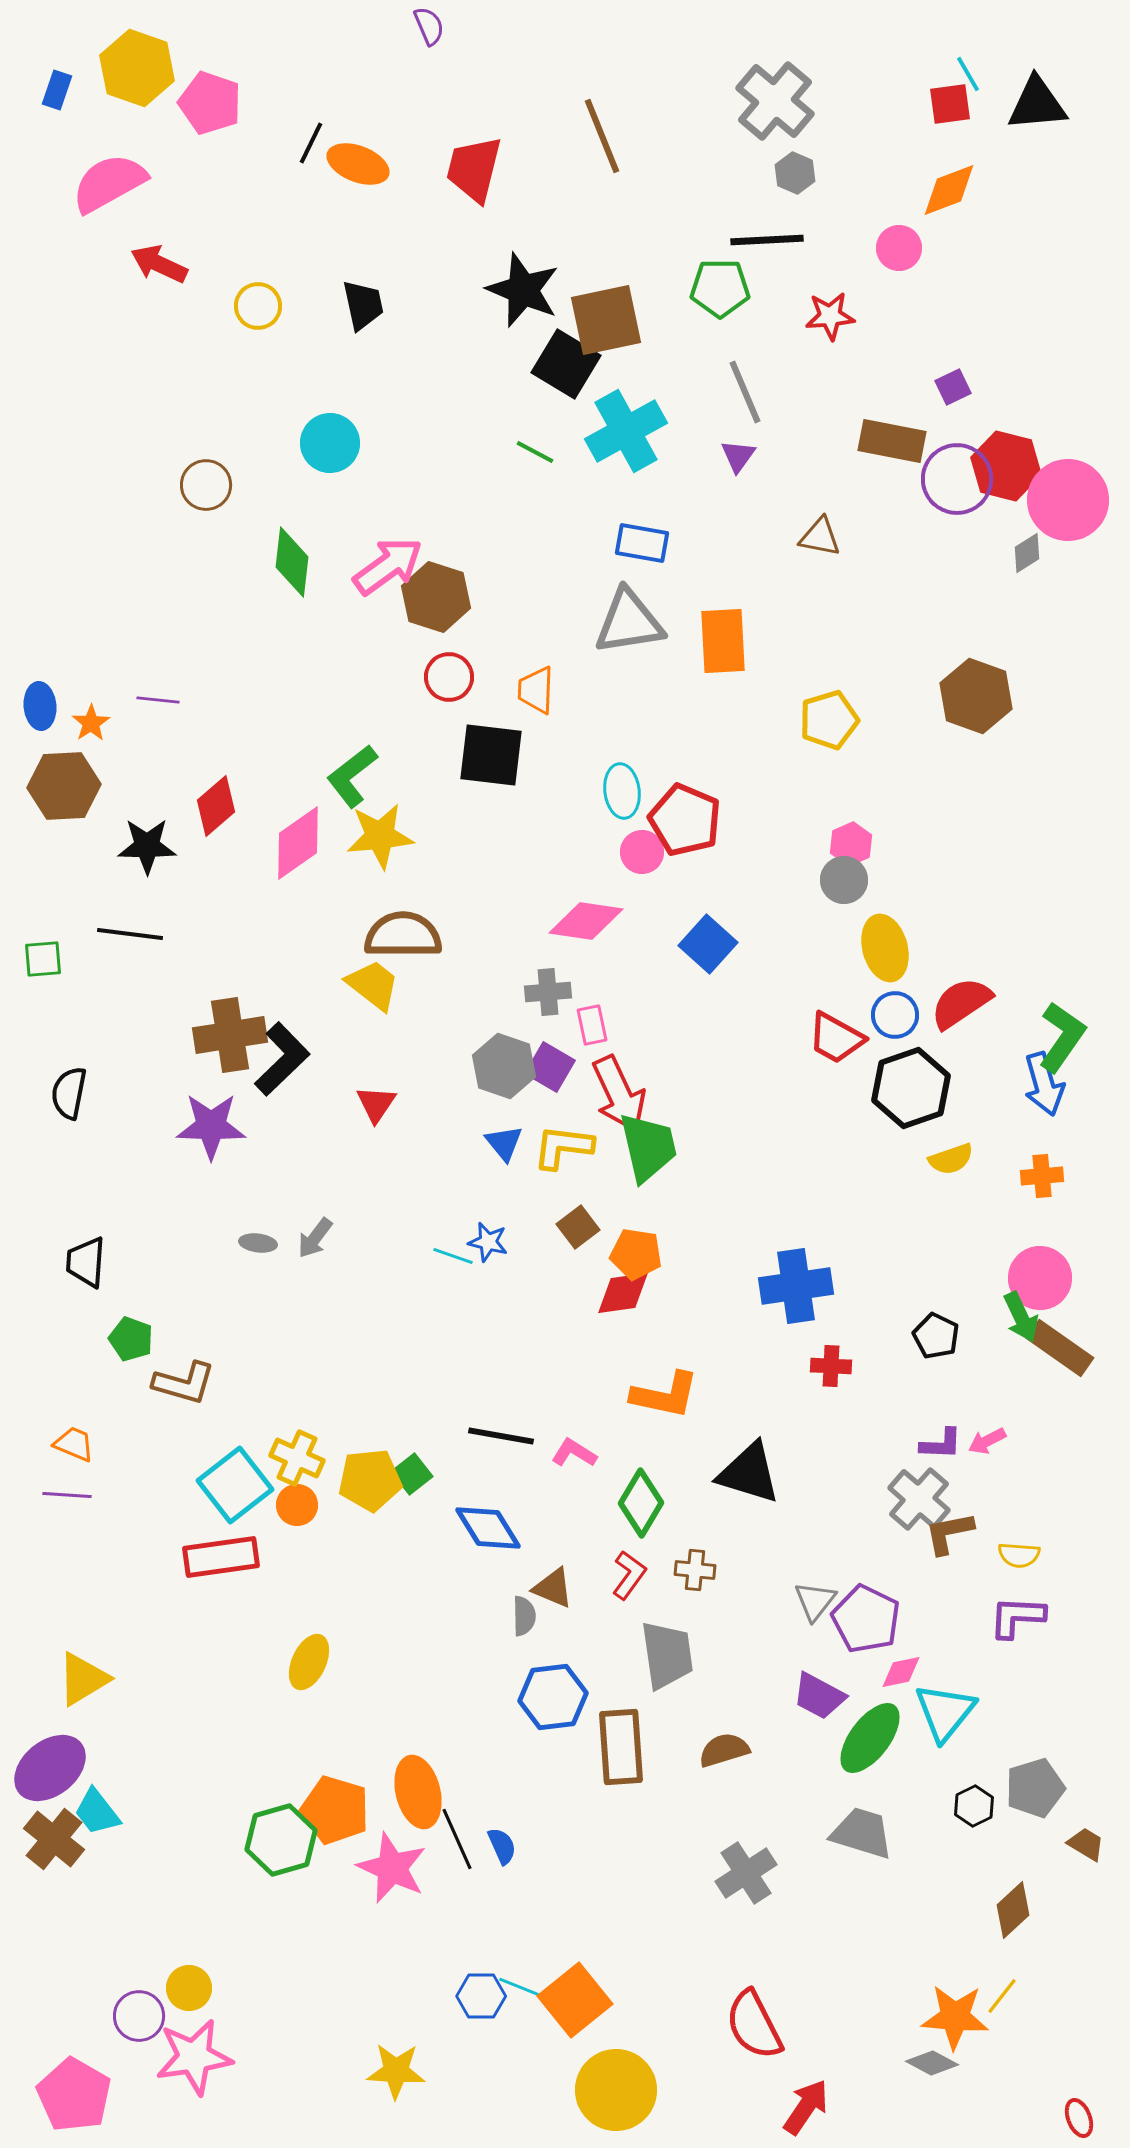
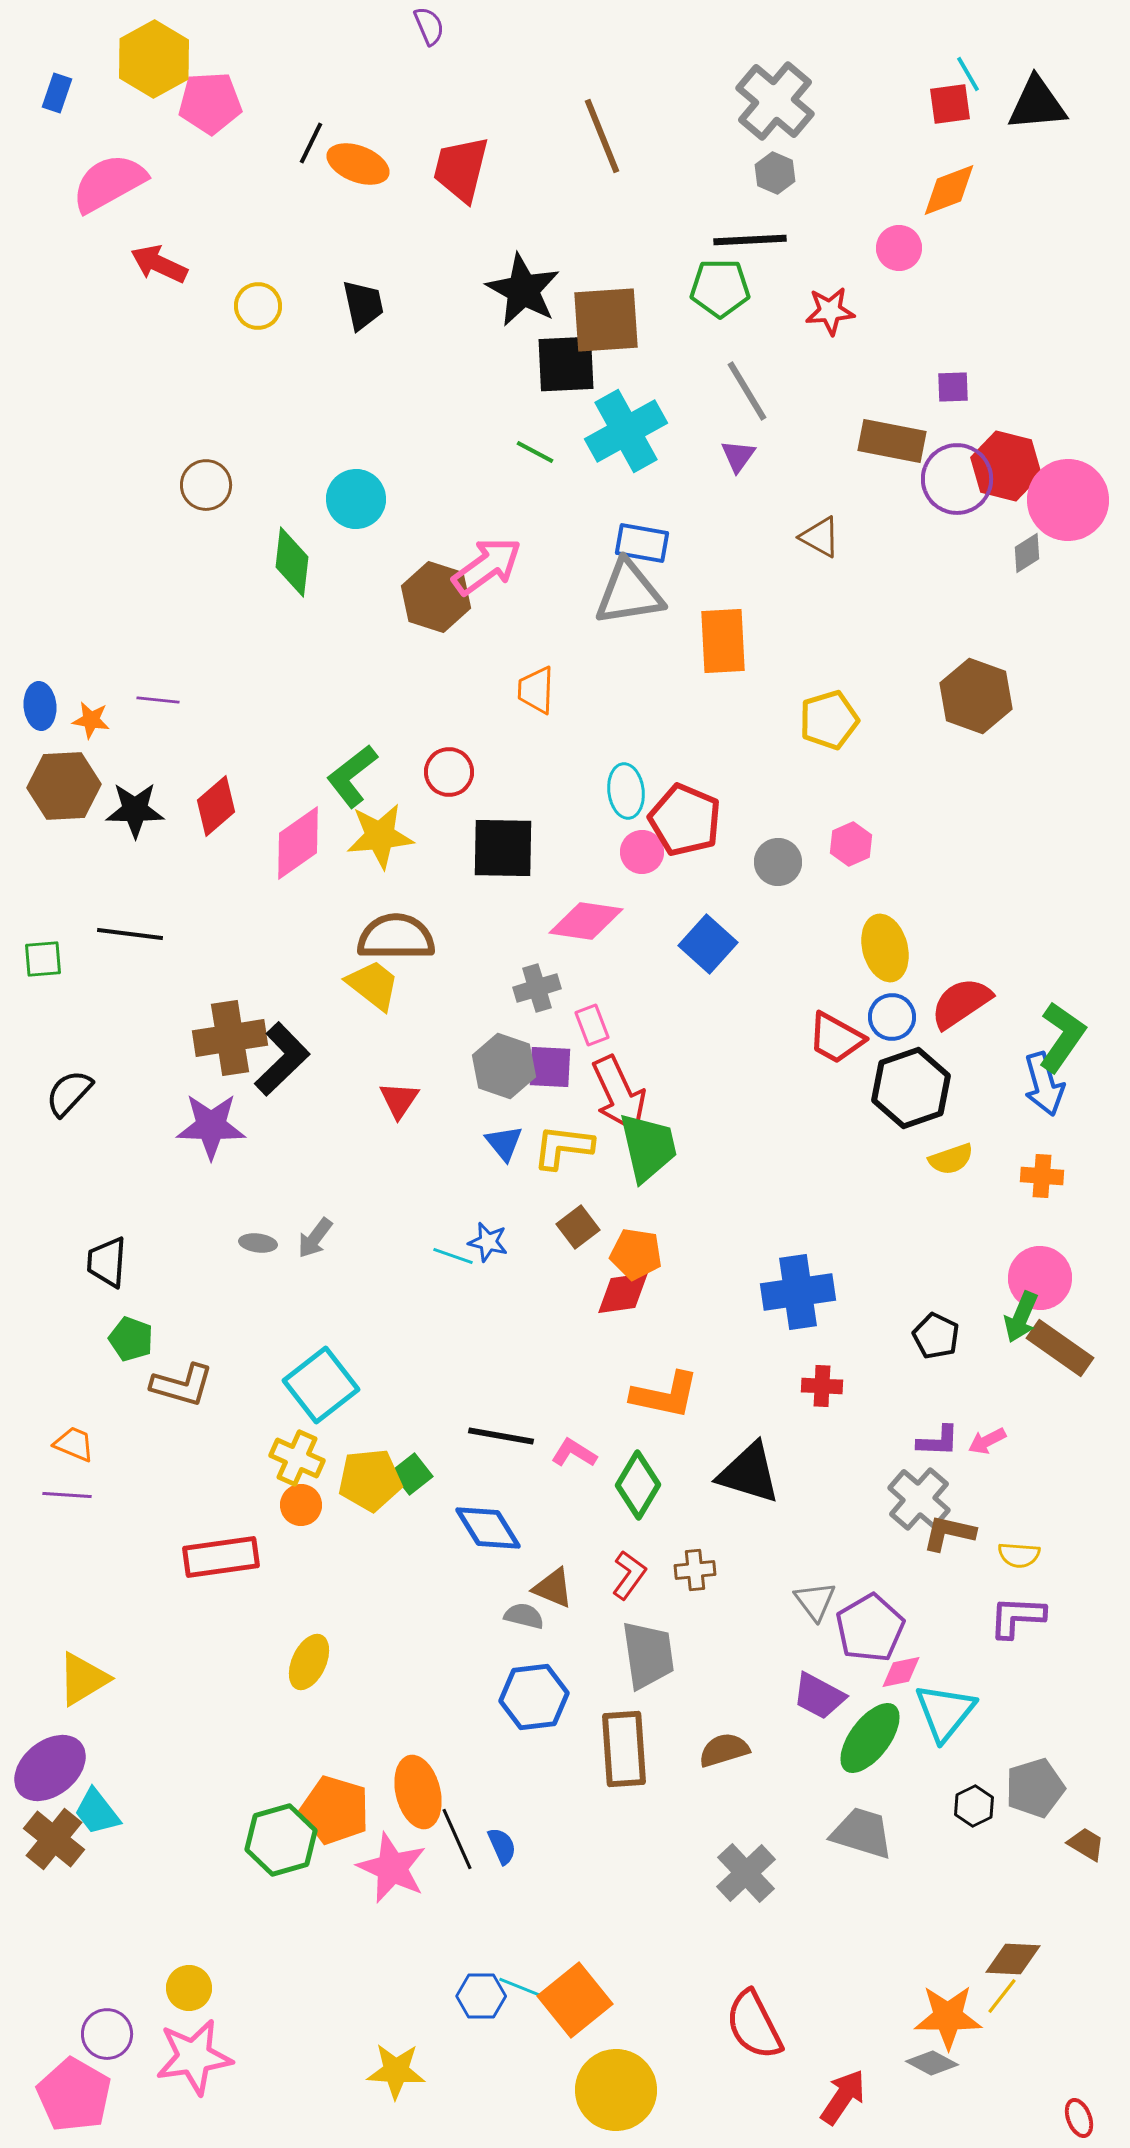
yellow hexagon at (137, 68): moved 17 px right, 9 px up; rotated 12 degrees clockwise
blue rectangle at (57, 90): moved 3 px down
pink pentagon at (210, 103): rotated 22 degrees counterclockwise
red trapezoid at (474, 169): moved 13 px left
gray hexagon at (795, 173): moved 20 px left
black line at (767, 240): moved 17 px left
black star at (523, 290): rotated 6 degrees clockwise
red star at (830, 316): moved 5 px up
brown square at (606, 320): rotated 8 degrees clockwise
black square at (566, 364): rotated 34 degrees counterclockwise
purple square at (953, 387): rotated 24 degrees clockwise
gray line at (745, 392): moved 2 px right, 1 px up; rotated 8 degrees counterclockwise
cyan circle at (330, 443): moved 26 px right, 56 px down
brown triangle at (820, 537): rotated 18 degrees clockwise
pink arrow at (388, 566): moved 99 px right
gray triangle at (629, 622): moved 29 px up
red circle at (449, 677): moved 95 px down
orange star at (91, 723): moved 3 px up; rotated 30 degrees counterclockwise
black square at (491, 755): moved 12 px right, 93 px down; rotated 6 degrees counterclockwise
cyan ellipse at (622, 791): moved 4 px right
black star at (147, 846): moved 12 px left, 36 px up
gray circle at (844, 880): moved 66 px left, 18 px up
brown semicircle at (403, 935): moved 7 px left, 2 px down
gray cross at (548, 992): moved 11 px left, 4 px up; rotated 12 degrees counterclockwise
blue circle at (895, 1015): moved 3 px left, 2 px down
pink rectangle at (592, 1025): rotated 9 degrees counterclockwise
brown cross at (230, 1035): moved 3 px down
purple square at (550, 1067): rotated 27 degrees counterclockwise
black semicircle at (69, 1093): rotated 32 degrees clockwise
red triangle at (376, 1104): moved 23 px right, 4 px up
orange cross at (1042, 1176): rotated 9 degrees clockwise
black trapezoid at (86, 1262): moved 21 px right
blue cross at (796, 1286): moved 2 px right, 6 px down
green arrow at (1021, 1317): rotated 48 degrees clockwise
red cross at (831, 1366): moved 9 px left, 20 px down
brown L-shape at (184, 1383): moved 2 px left, 2 px down
purple L-shape at (941, 1444): moved 3 px left, 3 px up
cyan square at (235, 1485): moved 86 px right, 100 px up
green diamond at (641, 1503): moved 3 px left, 18 px up
orange circle at (297, 1505): moved 4 px right
brown L-shape at (949, 1533): rotated 24 degrees clockwise
brown cross at (695, 1570): rotated 12 degrees counterclockwise
gray triangle at (815, 1601): rotated 15 degrees counterclockwise
gray semicircle at (524, 1616): rotated 75 degrees counterclockwise
purple pentagon at (866, 1619): moved 4 px right, 9 px down; rotated 16 degrees clockwise
gray trapezoid at (667, 1655): moved 19 px left
blue hexagon at (553, 1697): moved 19 px left
brown rectangle at (621, 1747): moved 3 px right, 2 px down
gray cross at (746, 1873): rotated 10 degrees counterclockwise
brown diamond at (1013, 1910): moved 49 px down; rotated 46 degrees clockwise
purple circle at (139, 2016): moved 32 px left, 18 px down
orange star at (955, 2017): moved 7 px left; rotated 4 degrees counterclockwise
red arrow at (806, 2107): moved 37 px right, 10 px up
